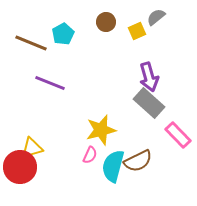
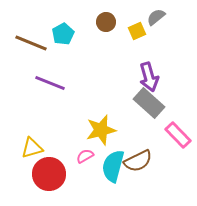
pink semicircle: moved 5 px left, 1 px down; rotated 144 degrees counterclockwise
red circle: moved 29 px right, 7 px down
